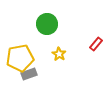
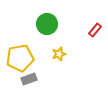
red rectangle: moved 1 px left, 14 px up
yellow star: rotated 24 degrees clockwise
gray rectangle: moved 5 px down
